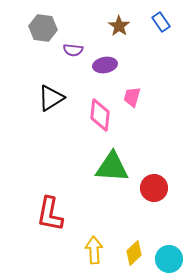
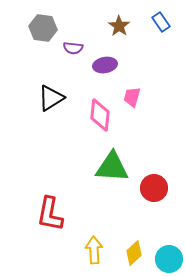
purple semicircle: moved 2 px up
